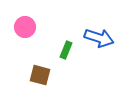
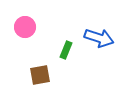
brown square: rotated 25 degrees counterclockwise
